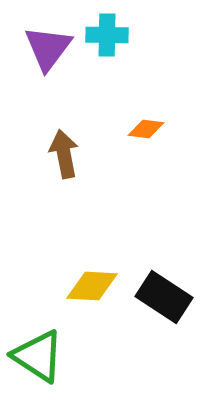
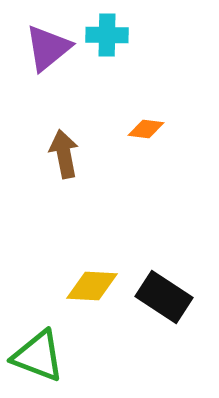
purple triangle: rotated 14 degrees clockwise
green triangle: rotated 12 degrees counterclockwise
